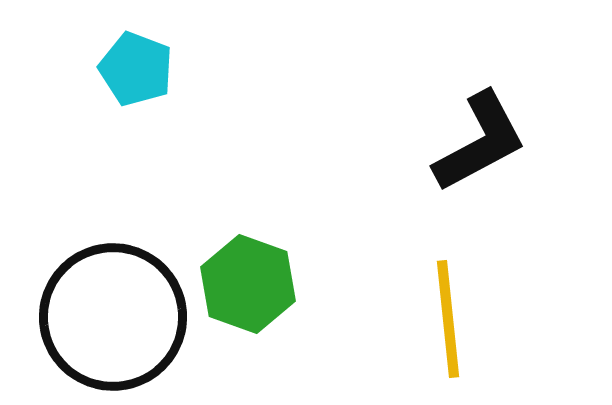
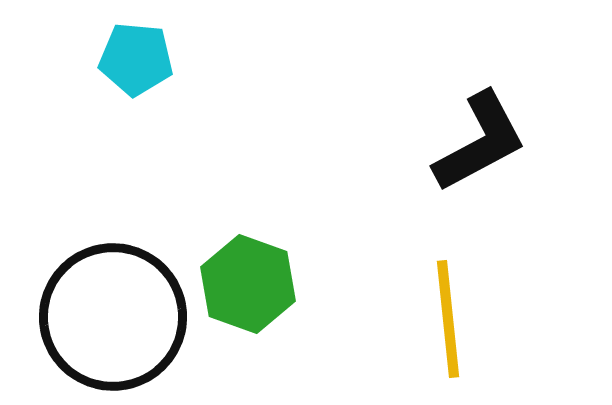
cyan pentagon: moved 10 px up; rotated 16 degrees counterclockwise
